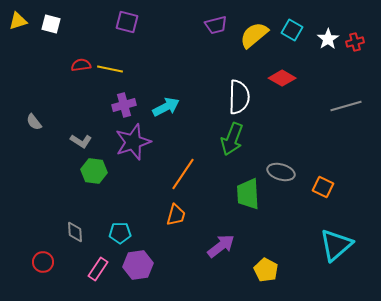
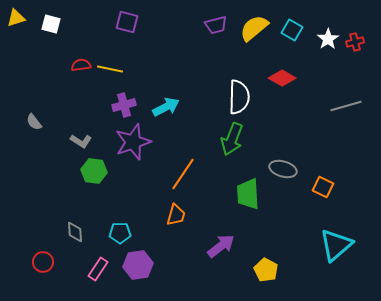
yellow triangle: moved 2 px left, 3 px up
yellow semicircle: moved 7 px up
gray ellipse: moved 2 px right, 3 px up
